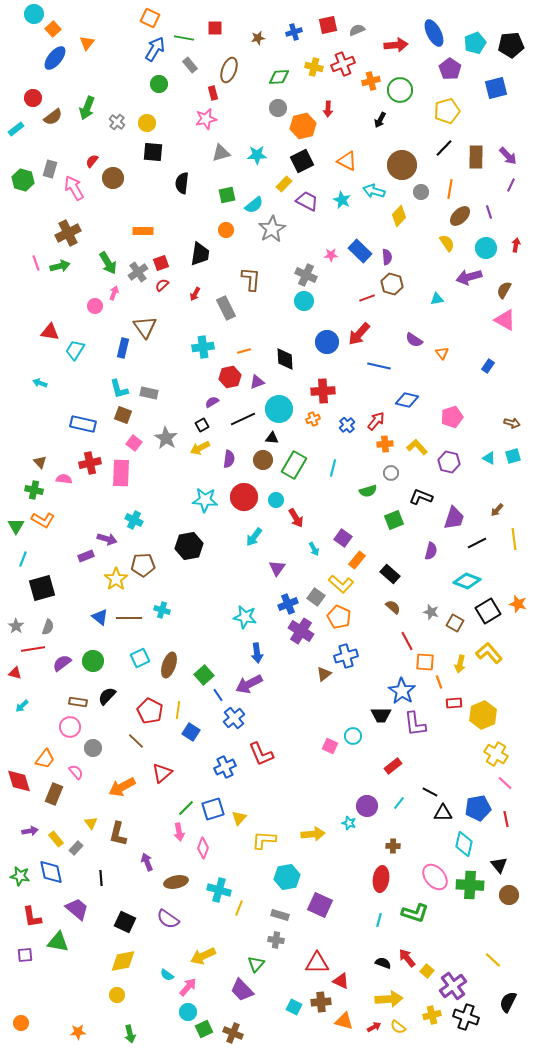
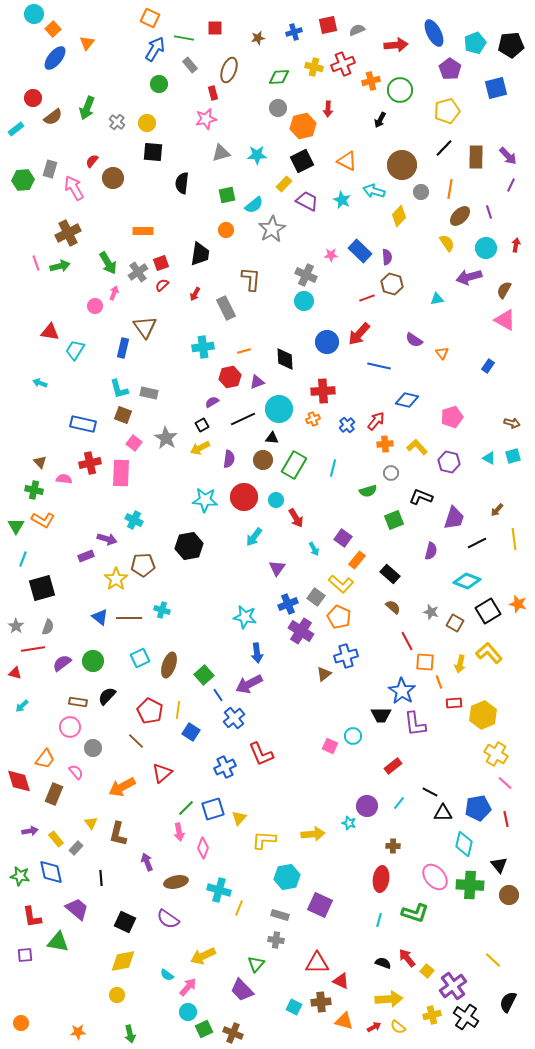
green hexagon at (23, 180): rotated 20 degrees counterclockwise
black cross at (466, 1017): rotated 15 degrees clockwise
